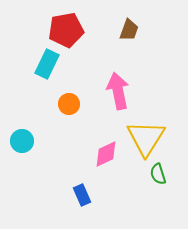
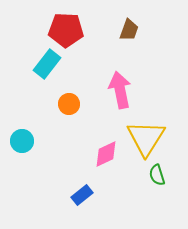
red pentagon: rotated 12 degrees clockwise
cyan rectangle: rotated 12 degrees clockwise
pink arrow: moved 2 px right, 1 px up
green semicircle: moved 1 px left, 1 px down
blue rectangle: rotated 75 degrees clockwise
